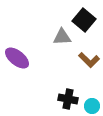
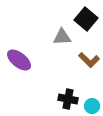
black square: moved 2 px right, 1 px up
purple ellipse: moved 2 px right, 2 px down
